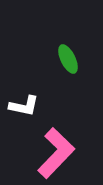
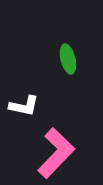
green ellipse: rotated 12 degrees clockwise
